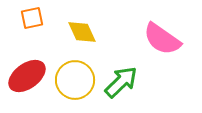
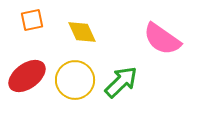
orange square: moved 2 px down
